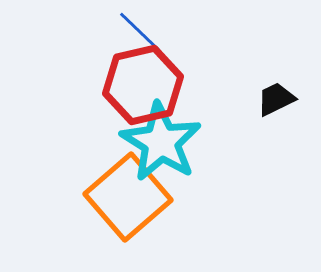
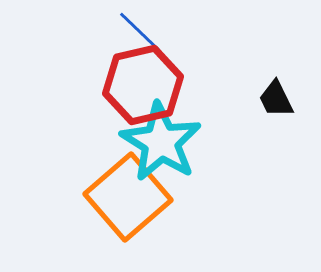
black trapezoid: rotated 90 degrees counterclockwise
